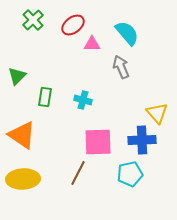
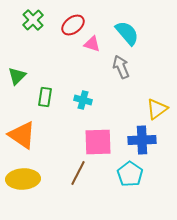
pink triangle: rotated 18 degrees clockwise
yellow triangle: moved 4 px up; rotated 35 degrees clockwise
cyan pentagon: rotated 25 degrees counterclockwise
